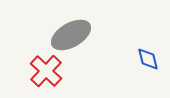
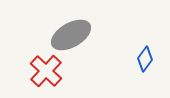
blue diamond: moved 3 px left; rotated 50 degrees clockwise
